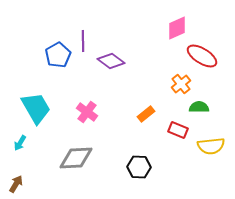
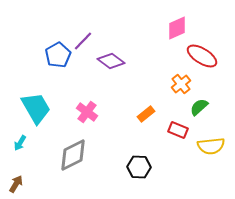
purple line: rotated 45 degrees clockwise
green semicircle: rotated 42 degrees counterclockwise
gray diamond: moved 3 px left, 3 px up; rotated 24 degrees counterclockwise
